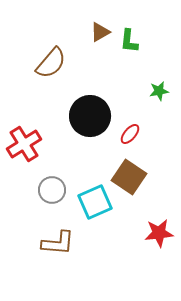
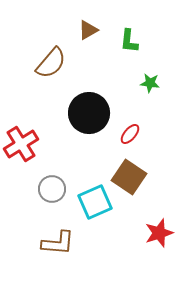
brown triangle: moved 12 px left, 2 px up
green star: moved 9 px left, 8 px up; rotated 18 degrees clockwise
black circle: moved 1 px left, 3 px up
red cross: moved 3 px left
gray circle: moved 1 px up
red star: rotated 12 degrees counterclockwise
